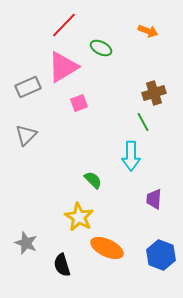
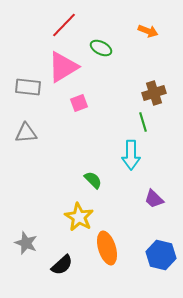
gray rectangle: rotated 30 degrees clockwise
green line: rotated 12 degrees clockwise
gray triangle: moved 2 px up; rotated 40 degrees clockwise
cyan arrow: moved 1 px up
purple trapezoid: rotated 50 degrees counterclockwise
orange ellipse: rotated 48 degrees clockwise
blue hexagon: rotated 8 degrees counterclockwise
black semicircle: rotated 115 degrees counterclockwise
